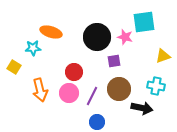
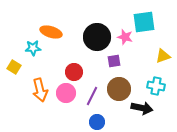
pink circle: moved 3 px left
